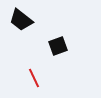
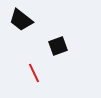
red line: moved 5 px up
